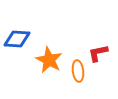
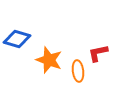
blue diamond: rotated 12 degrees clockwise
orange star: rotated 8 degrees counterclockwise
